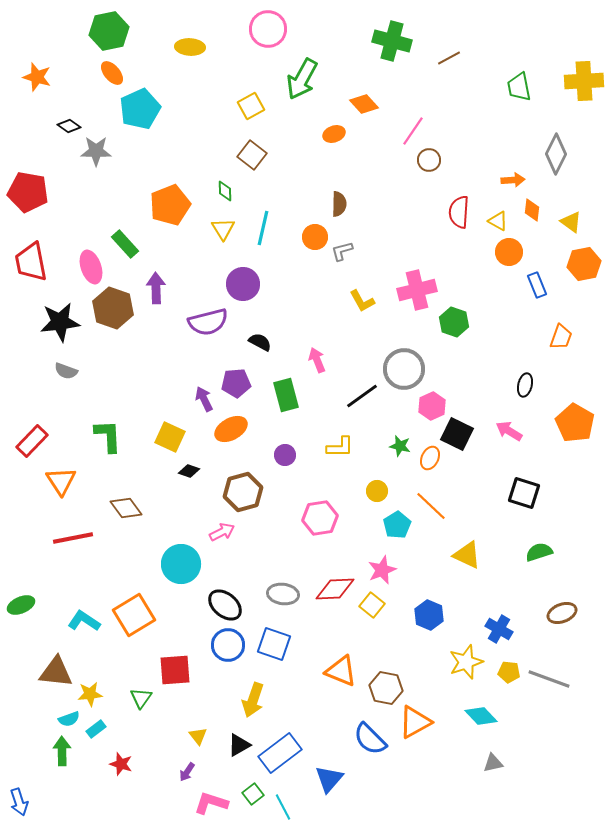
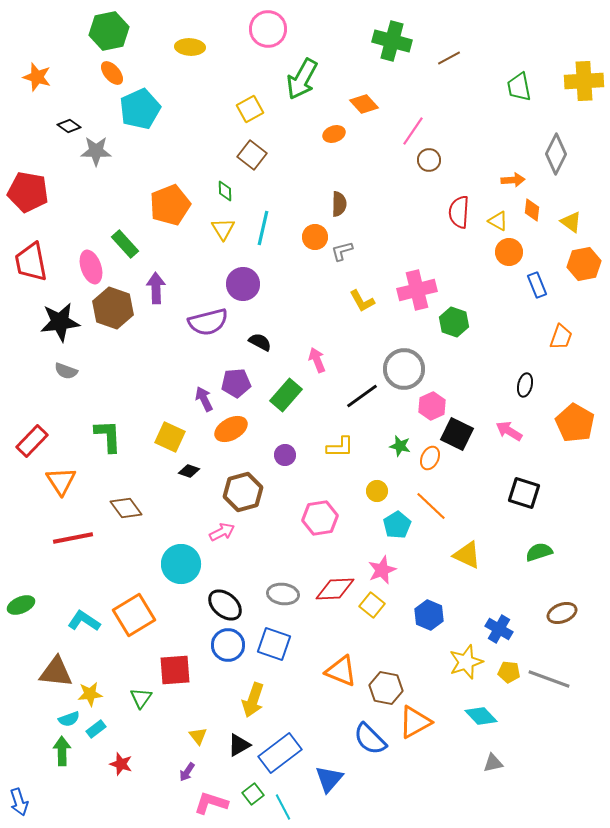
yellow square at (251, 106): moved 1 px left, 3 px down
green rectangle at (286, 395): rotated 56 degrees clockwise
